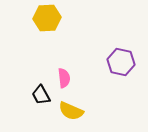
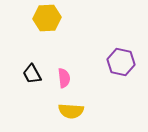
black trapezoid: moved 9 px left, 21 px up
yellow semicircle: rotated 20 degrees counterclockwise
